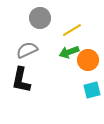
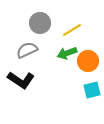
gray circle: moved 5 px down
green arrow: moved 2 px left, 1 px down
orange circle: moved 1 px down
black L-shape: rotated 68 degrees counterclockwise
